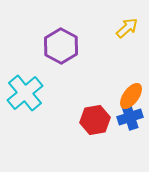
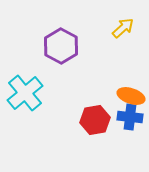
yellow arrow: moved 4 px left
orange ellipse: rotated 72 degrees clockwise
blue cross: rotated 25 degrees clockwise
